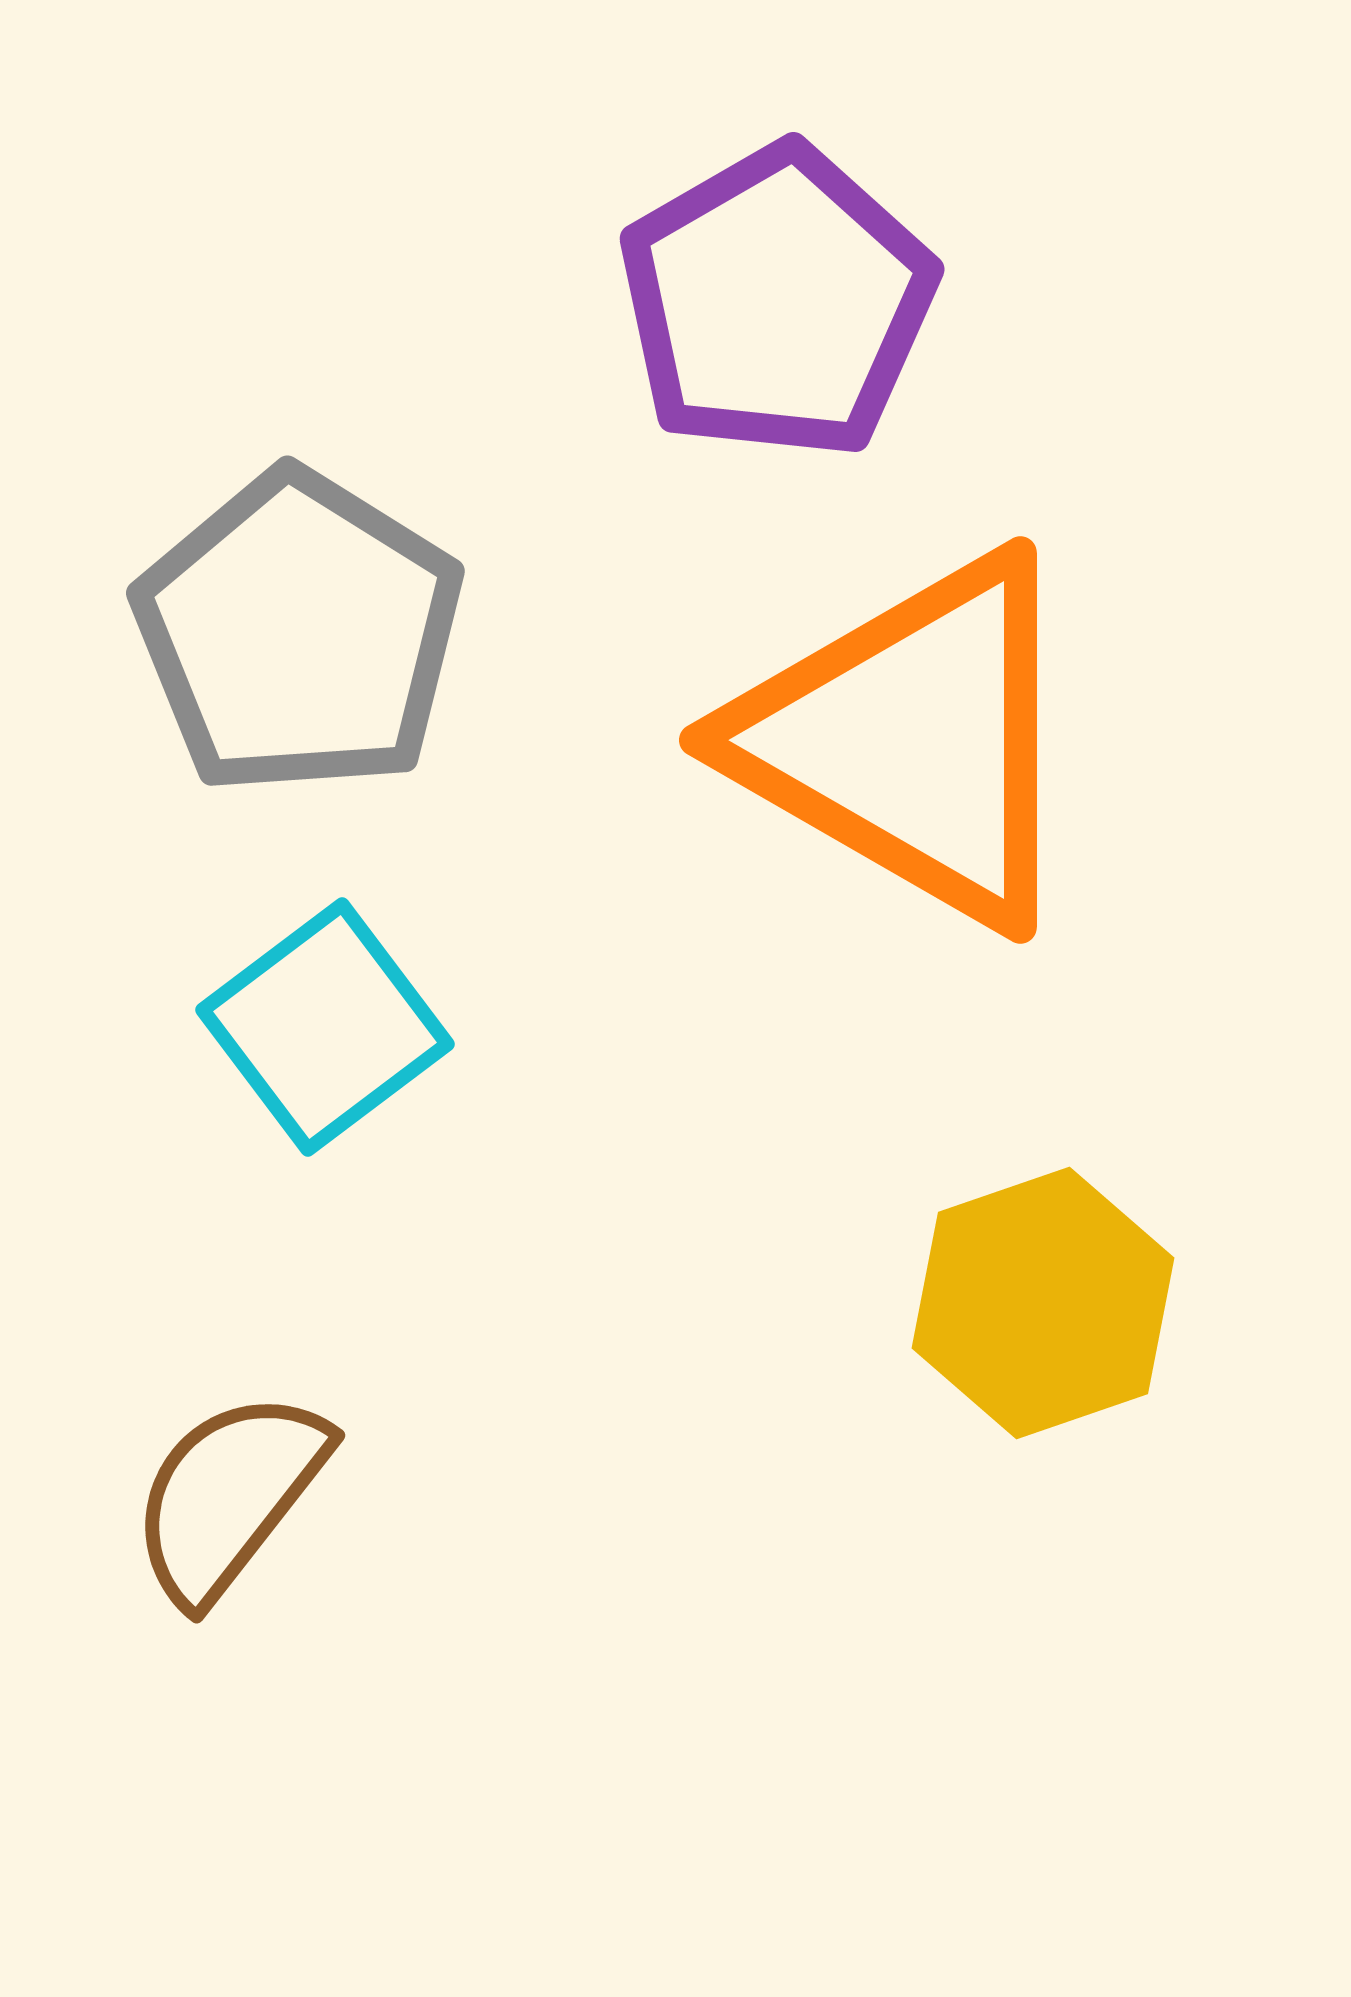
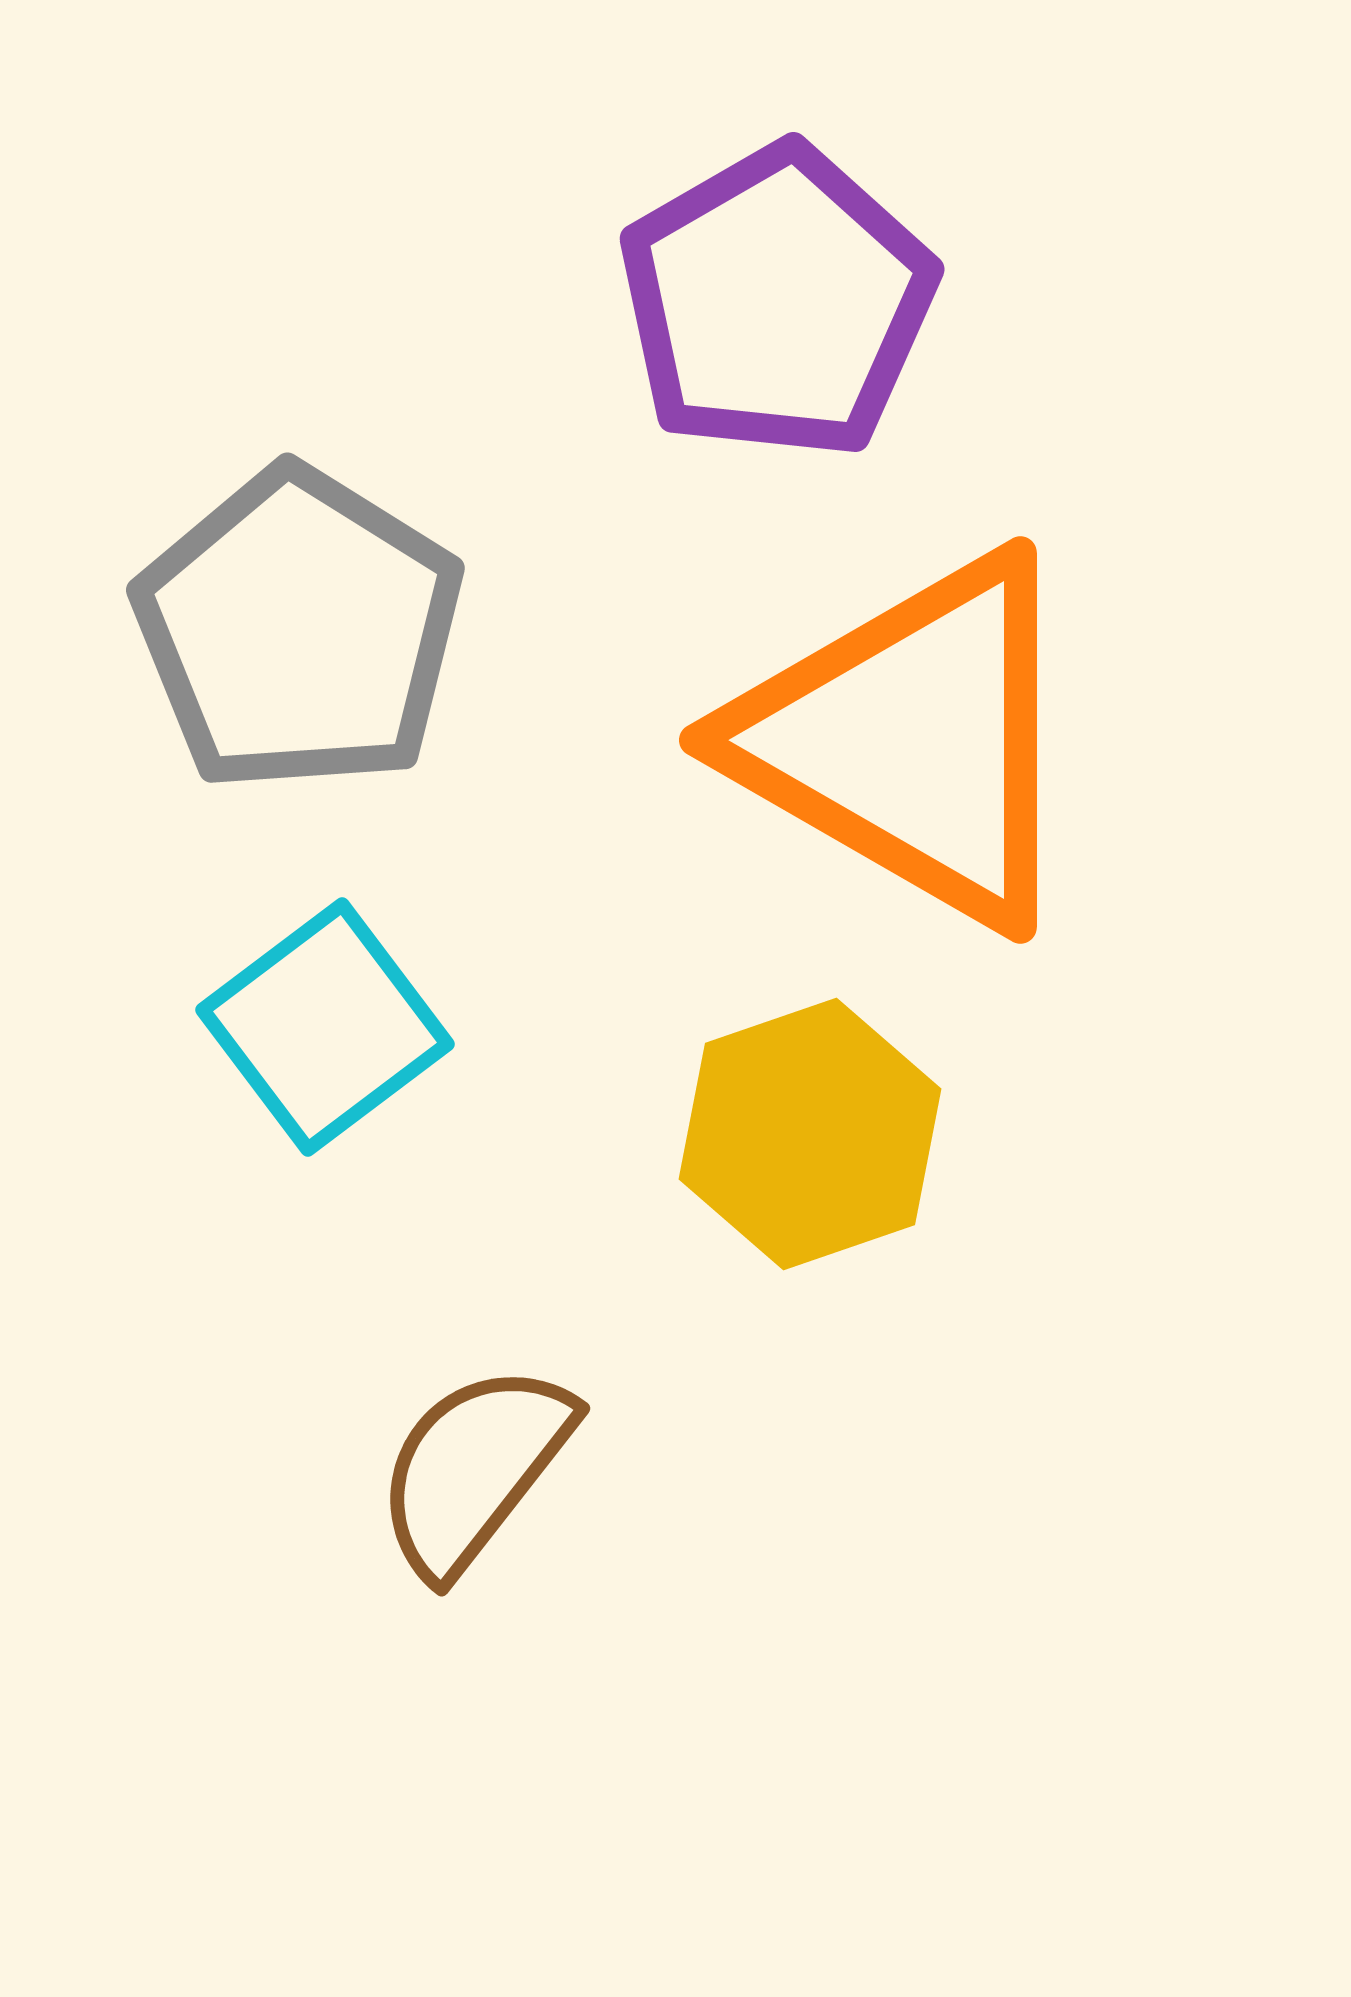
gray pentagon: moved 3 px up
yellow hexagon: moved 233 px left, 169 px up
brown semicircle: moved 245 px right, 27 px up
